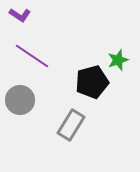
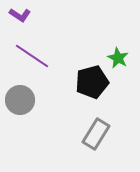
green star: moved 2 px up; rotated 25 degrees counterclockwise
gray rectangle: moved 25 px right, 9 px down
